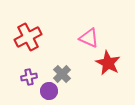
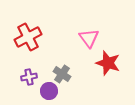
pink triangle: rotated 30 degrees clockwise
red star: rotated 10 degrees counterclockwise
gray cross: rotated 12 degrees counterclockwise
